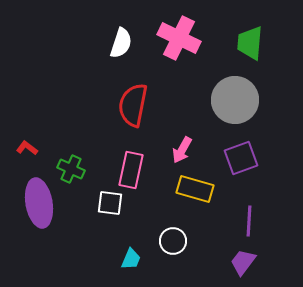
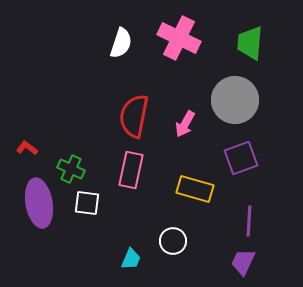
red semicircle: moved 1 px right, 11 px down
pink arrow: moved 3 px right, 26 px up
white square: moved 23 px left
purple trapezoid: rotated 12 degrees counterclockwise
